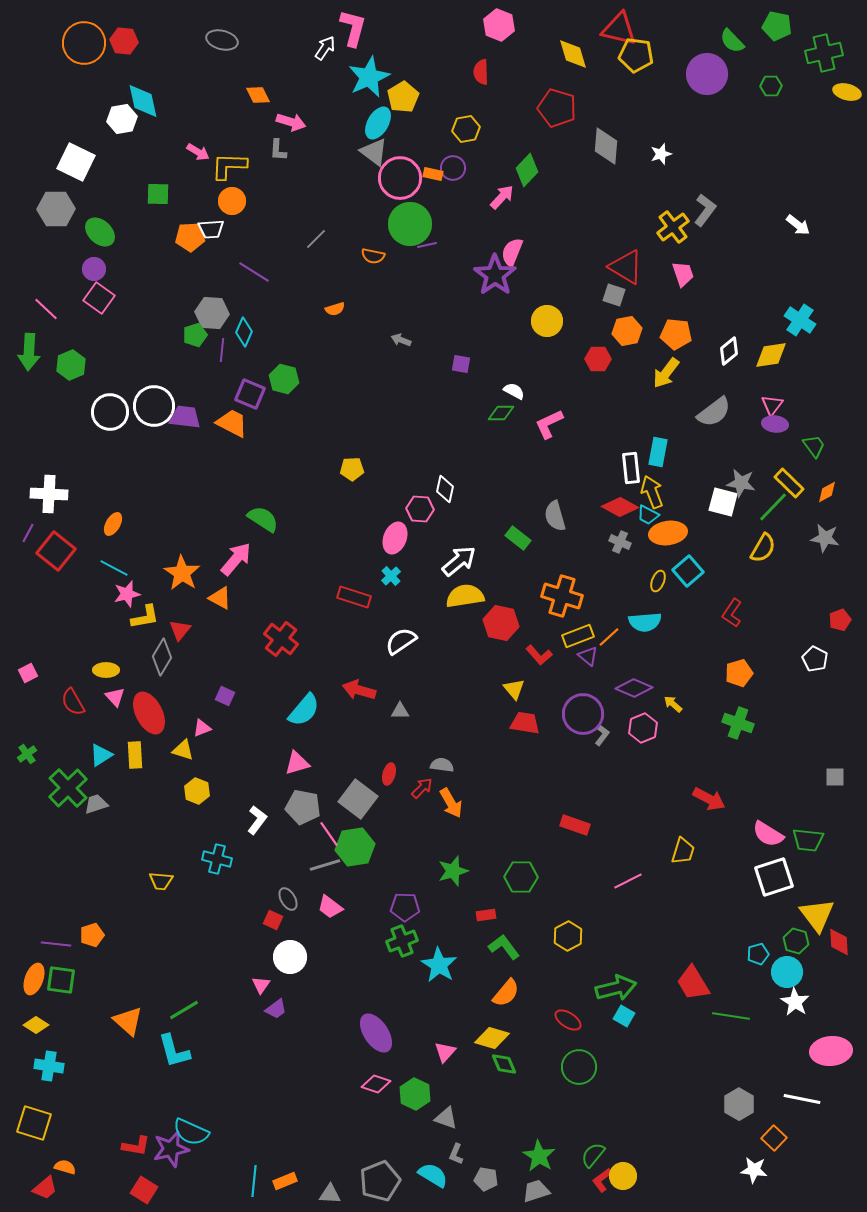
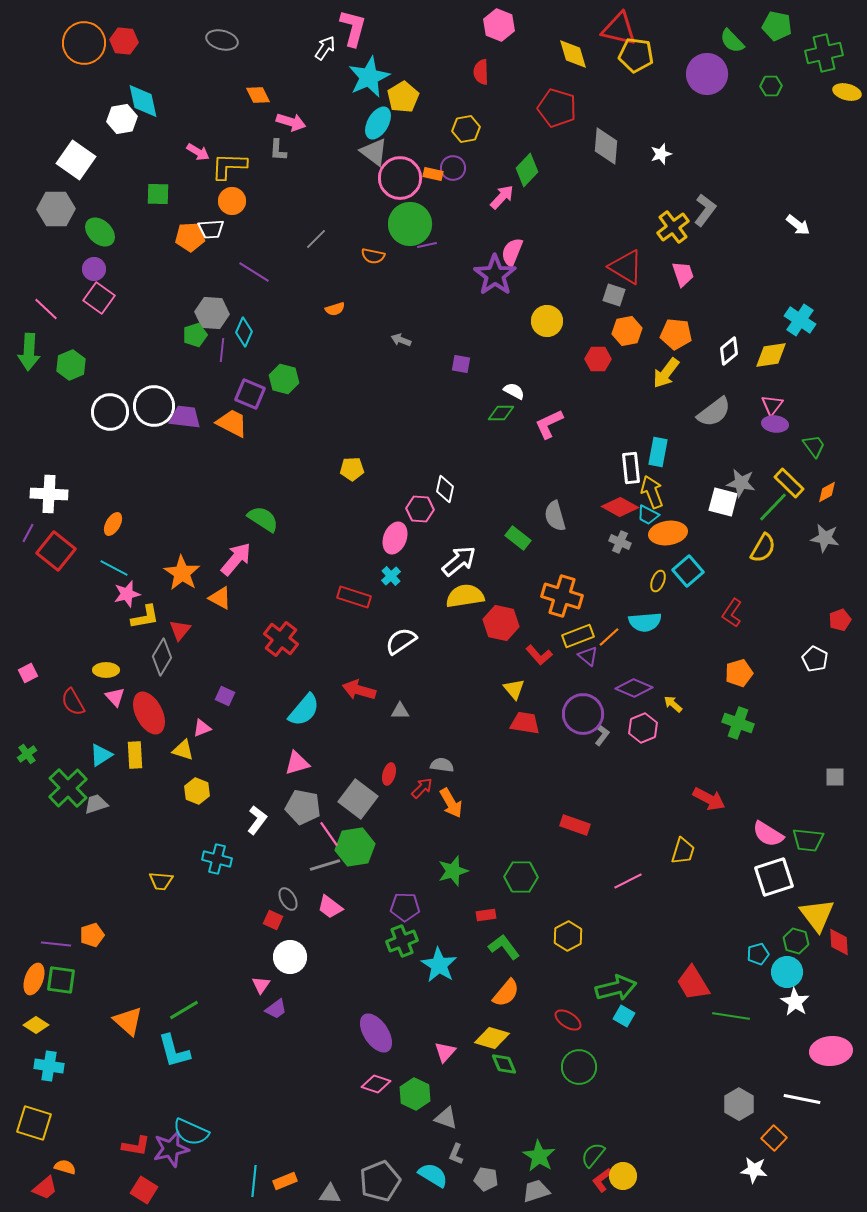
white square at (76, 162): moved 2 px up; rotated 9 degrees clockwise
